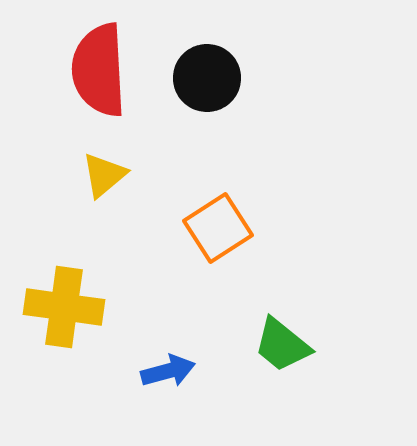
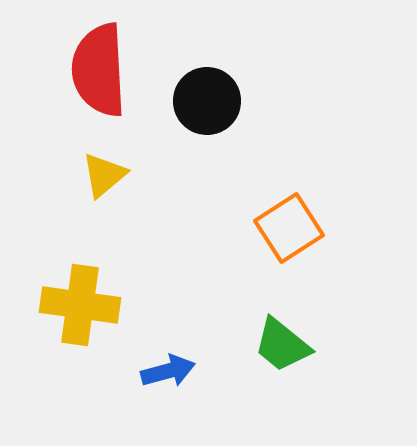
black circle: moved 23 px down
orange square: moved 71 px right
yellow cross: moved 16 px right, 2 px up
